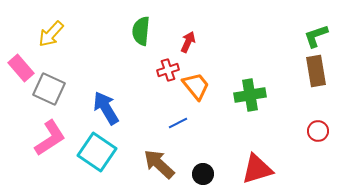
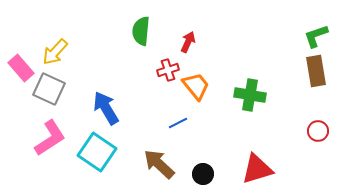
yellow arrow: moved 4 px right, 18 px down
green cross: rotated 20 degrees clockwise
